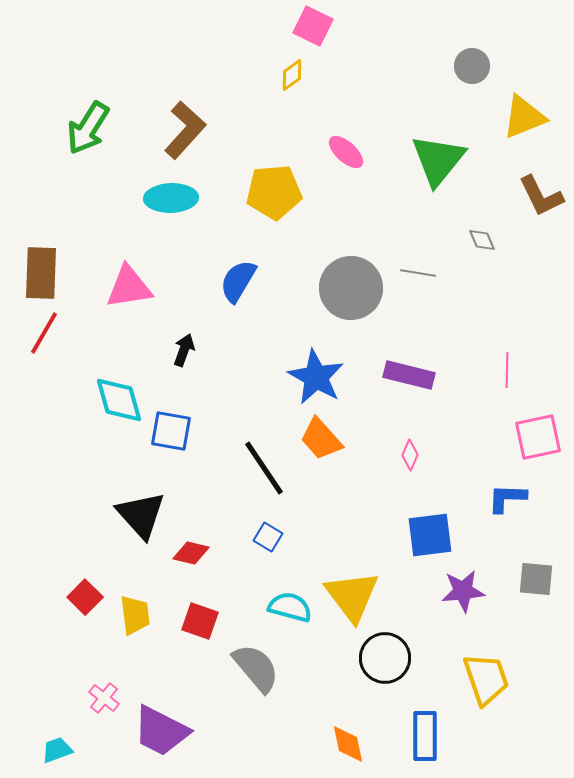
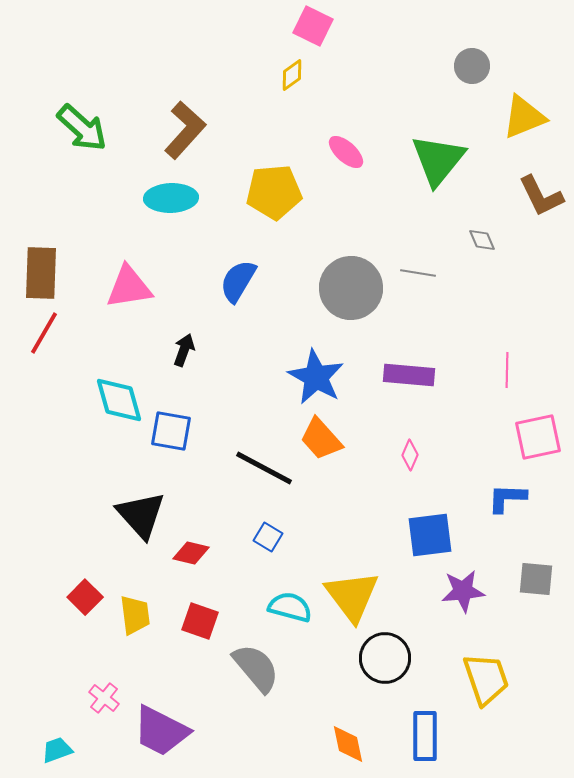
green arrow at (88, 128): moved 6 px left; rotated 80 degrees counterclockwise
purple rectangle at (409, 375): rotated 9 degrees counterclockwise
black line at (264, 468): rotated 28 degrees counterclockwise
